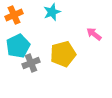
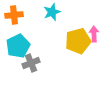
orange cross: rotated 18 degrees clockwise
pink arrow: rotated 49 degrees clockwise
yellow pentagon: moved 15 px right, 13 px up
